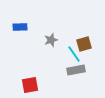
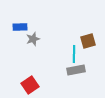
gray star: moved 18 px left, 1 px up
brown square: moved 4 px right, 3 px up
cyan line: rotated 36 degrees clockwise
red square: rotated 24 degrees counterclockwise
